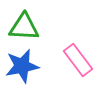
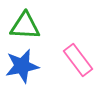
green triangle: moved 1 px right, 1 px up
